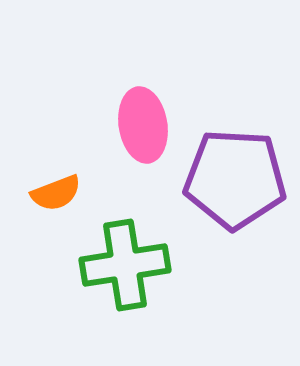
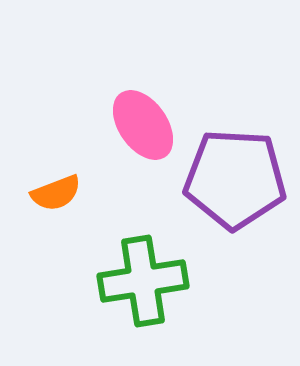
pink ellipse: rotated 26 degrees counterclockwise
green cross: moved 18 px right, 16 px down
